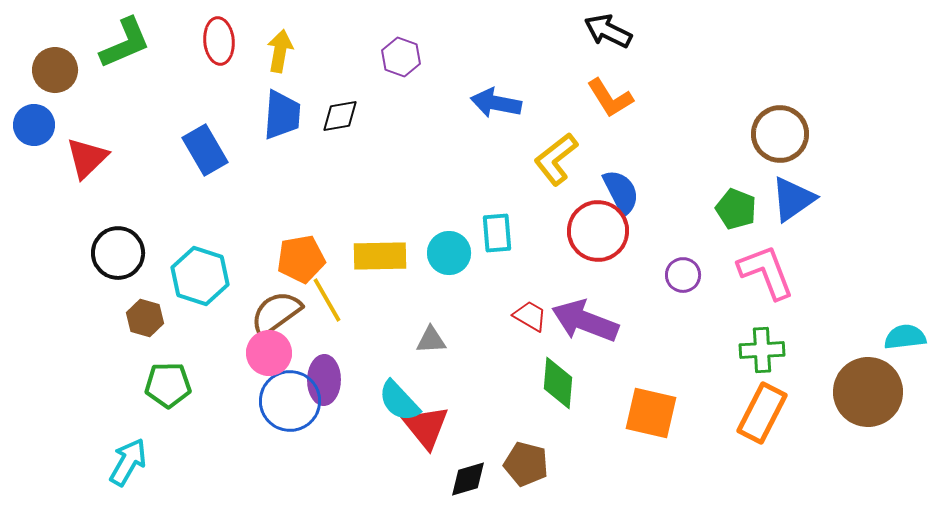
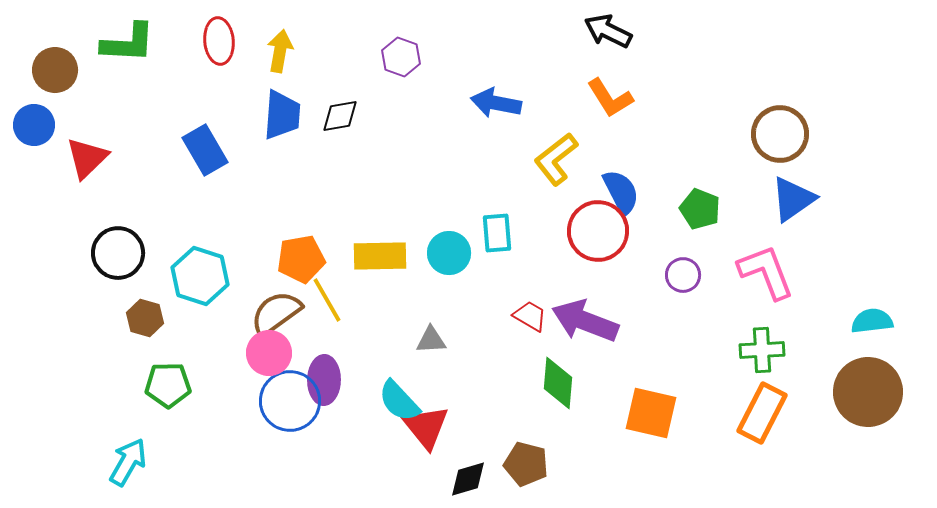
green L-shape at (125, 43): moved 3 px right; rotated 26 degrees clockwise
green pentagon at (736, 209): moved 36 px left
cyan semicircle at (905, 337): moved 33 px left, 16 px up
